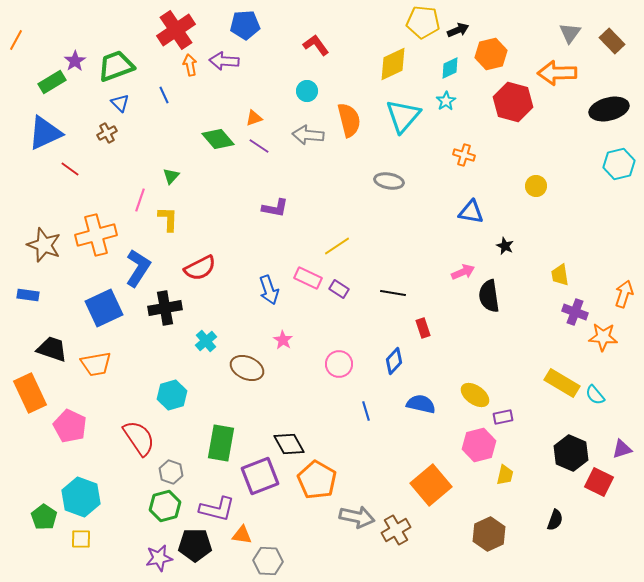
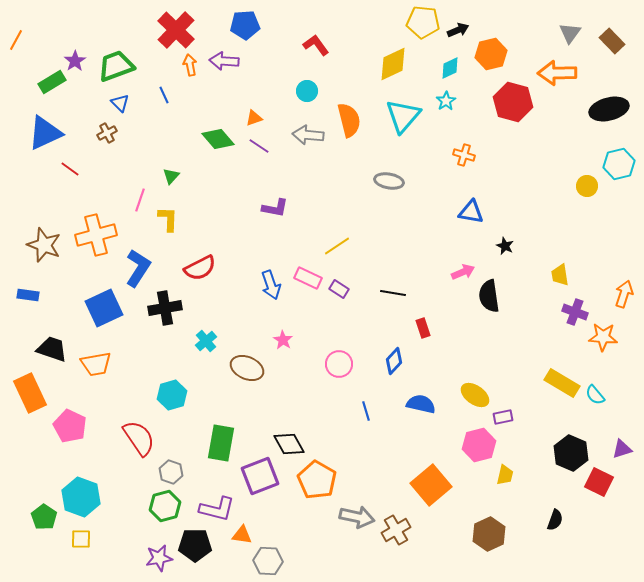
red cross at (176, 30): rotated 12 degrees counterclockwise
yellow circle at (536, 186): moved 51 px right
blue arrow at (269, 290): moved 2 px right, 5 px up
